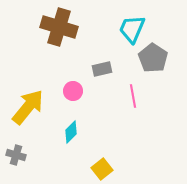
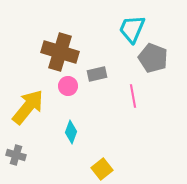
brown cross: moved 1 px right, 25 px down
gray pentagon: rotated 12 degrees counterclockwise
gray rectangle: moved 5 px left, 5 px down
pink circle: moved 5 px left, 5 px up
cyan diamond: rotated 25 degrees counterclockwise
